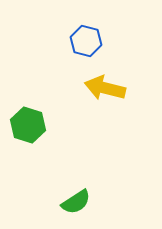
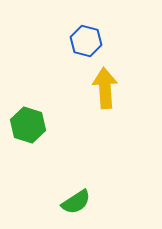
yellow arrow: rotated 72 degrees clockwise
